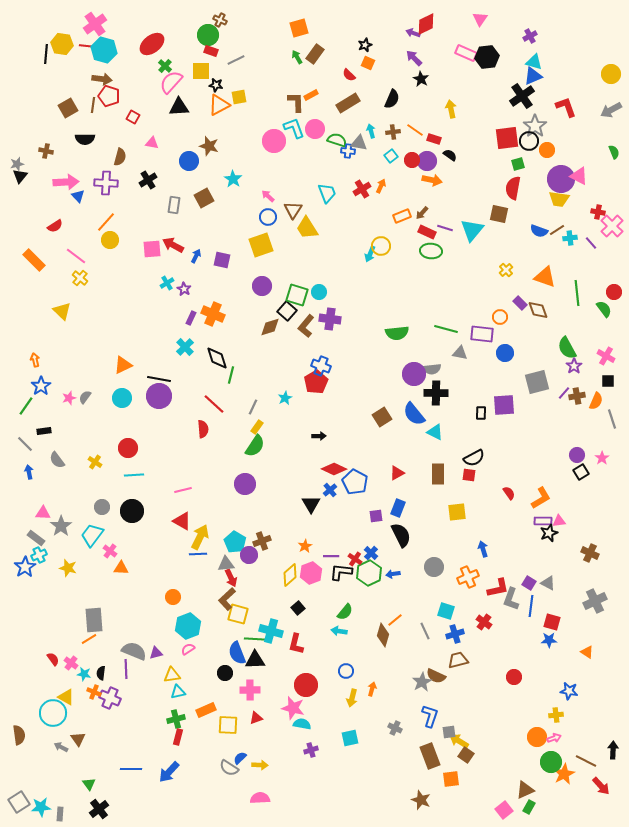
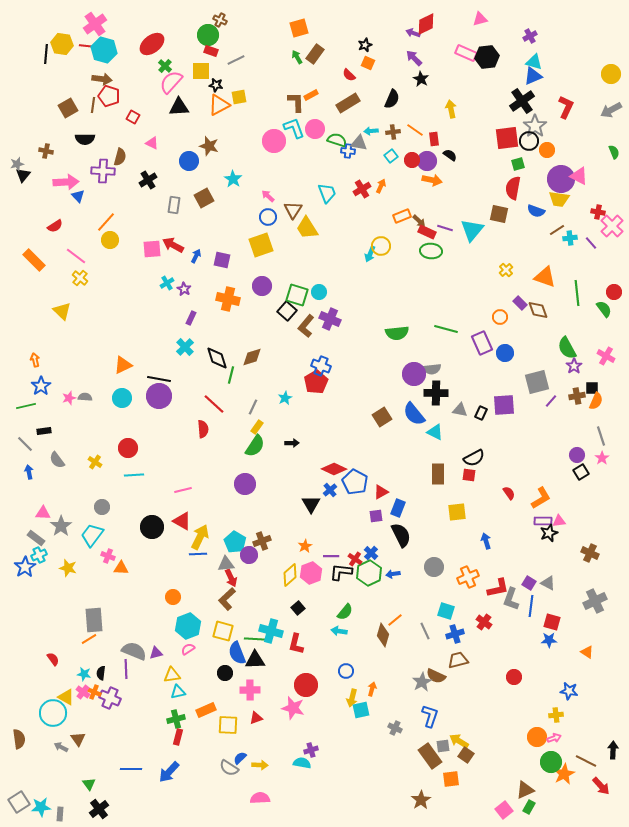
pink triangle at (480, 19): rotated 42 degrees clockwise
black cross at (522, 96): moved 5 px down
red L-shape at (566, 107): rotated 45 degrees clockwise
cyan arrow at (371, 131): rotated 80 degrees counterclockwise
red rectangle at (434, 139): rotated 64 degrees clockwise
pink triangle at (152, 143): rotated 16 degrees clockwise
black triangle at (20, 176): moved 3 px right, 1 px up
purple cross at (106, 183): moved 3 px left, 12 px up
brown arrow at (422, 213): moved 3 px left, 8 px down; rotated 88 degrees counterclockwise
blue semicircle at (539, 231): moved 3 px left, 20 px up
orange cross at (213, 314): moved 15 px right, 15 px up; rotated 10 degrees counterclockwise
purple cross at (330, 319): rotated 15 degrees clockwise
brown diamond at (270, 327): moved 18 px left, 30 px down
purple rectangle at (482, 334): moved 9 px down; rotated 60 degrees clockwise
gray triangle at (460, 353): moved 57 px down
black square at (608, 381): moved 16 px left, 7 px down
purple line at (564, 393): moved 13 px left, 8 px down
gray semicircle at (85, 397): rotated 56 degrees clockwise
green line at (26, 406): rotated 42 degrees clockwise
black rectangle at (481, 413): rotated 24 degrees clockwise
gray line at (612, 419): moved 11 px left, 17 px down
black arrow at (319, 436): moved 27 px left, 7 px down
red triangle at (397, 473): moved 16 px left, 19 px down
black circle at (132, 511): moved 20 px right, 16 px down
blue arrow at (483, 549): moved 3 px right, 8 px up
pink cross at (110, 551): moved 2 px left, 5 px down; rotated 16 degrees counterclockwise
yellow square at (238, 614): moved 15 px left, 17 px down
pink cross at (71, 663): moved 12 px right, 29 px down
cyan semicircle at (302, 724): moved 39 px down
gray square at (449, 732): moved 6 px left, 14 px down
brown semicircle at (19, 735): moved 4 px down
cyan square at (350, 738): moved 11 px right, 28 px up
brown rectangle at (430, 756): rotated 15 degrees counterclockwise
brown star at (421, 800): rotated 18 degrees clockwise
